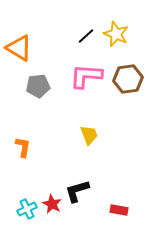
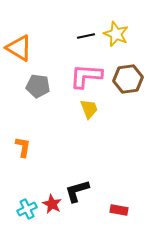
black line: rotated 30 degrees clockwise
gray pentagon: rotated 15 degrees clockwise
yellow trapezoid: moved 26 px up
